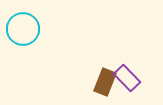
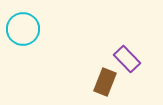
purple rectangle: moved 19 px up
